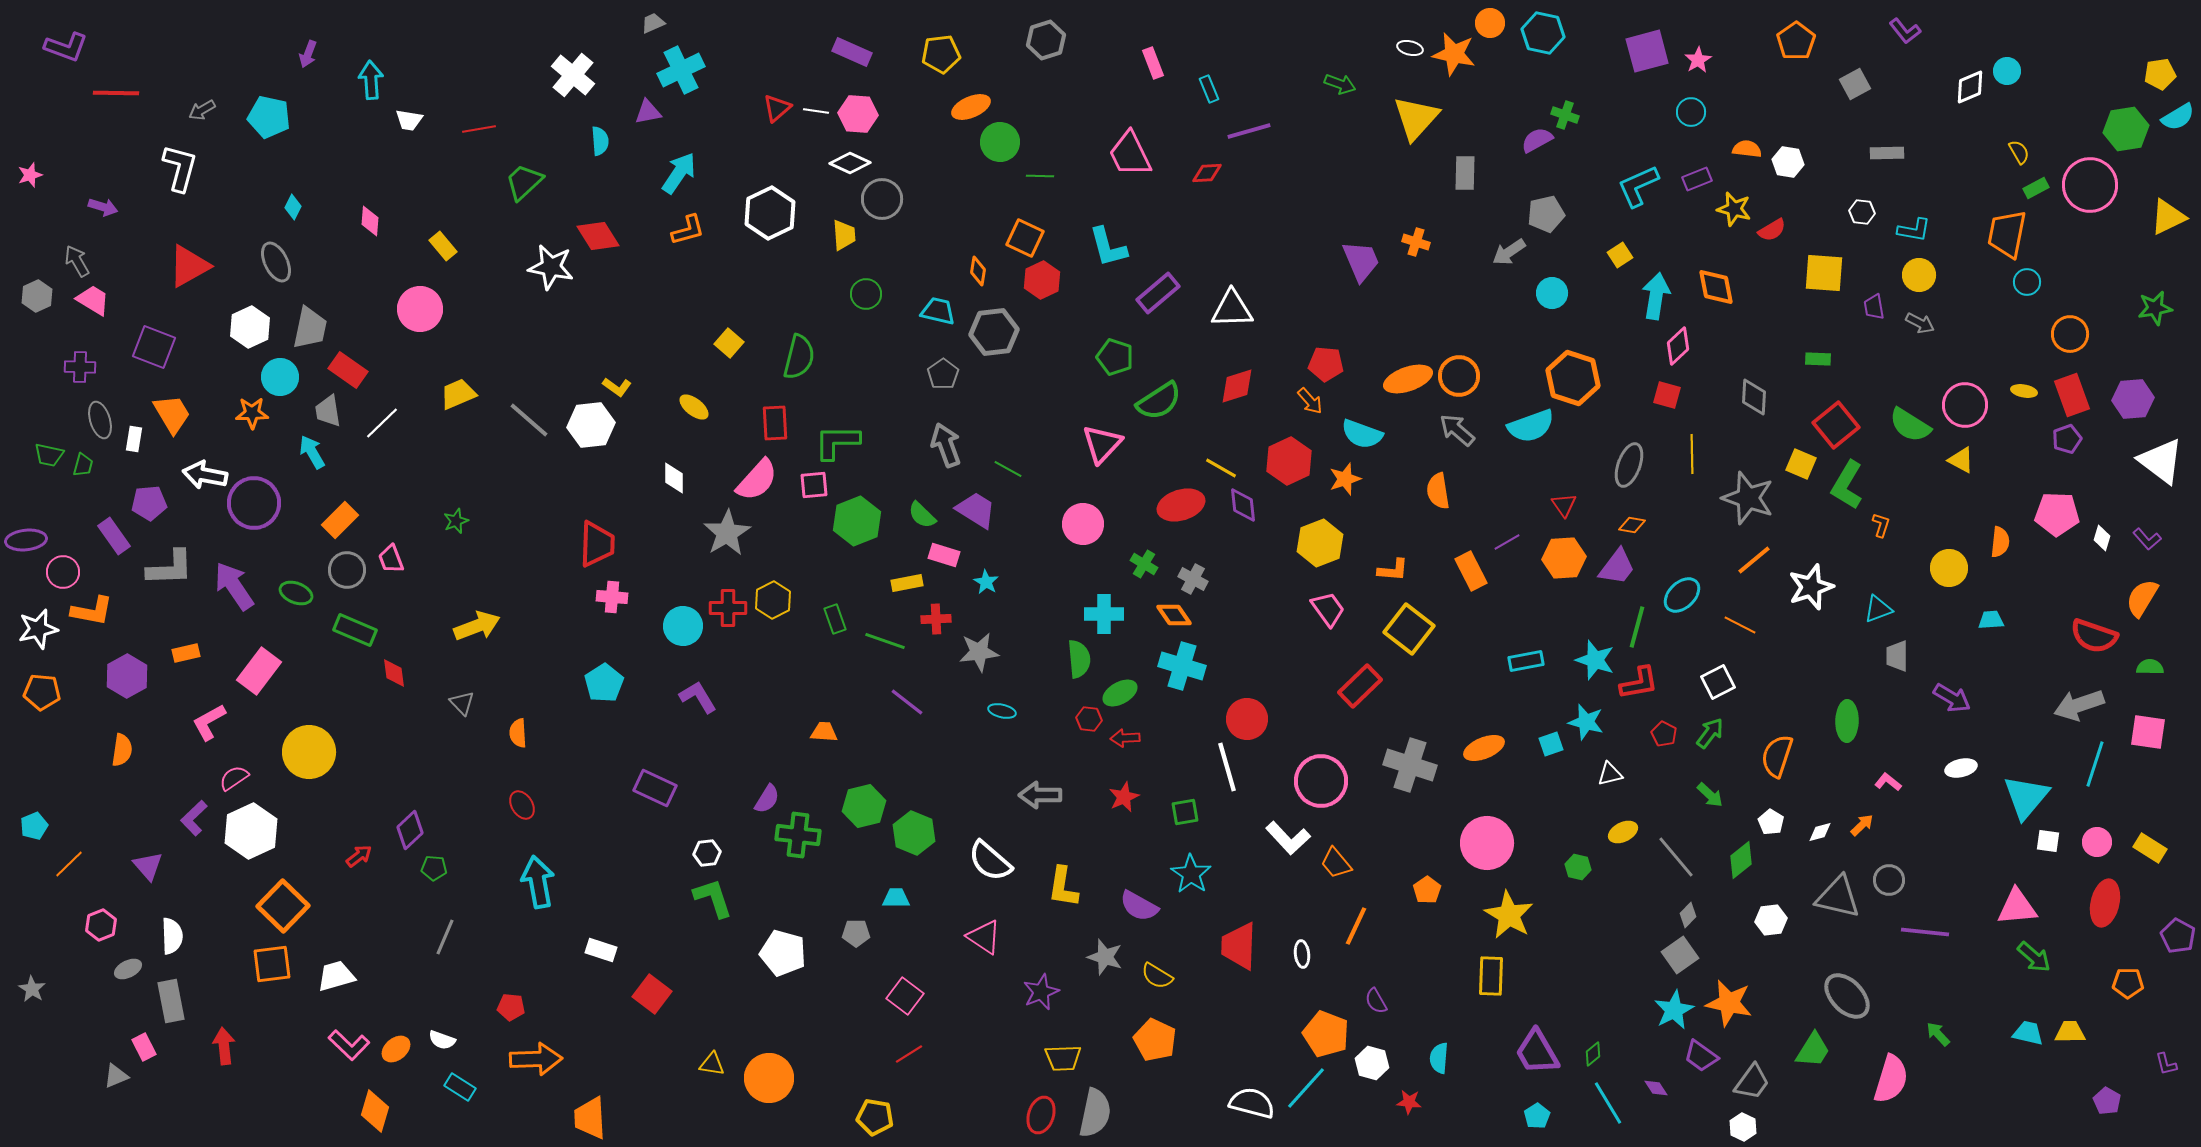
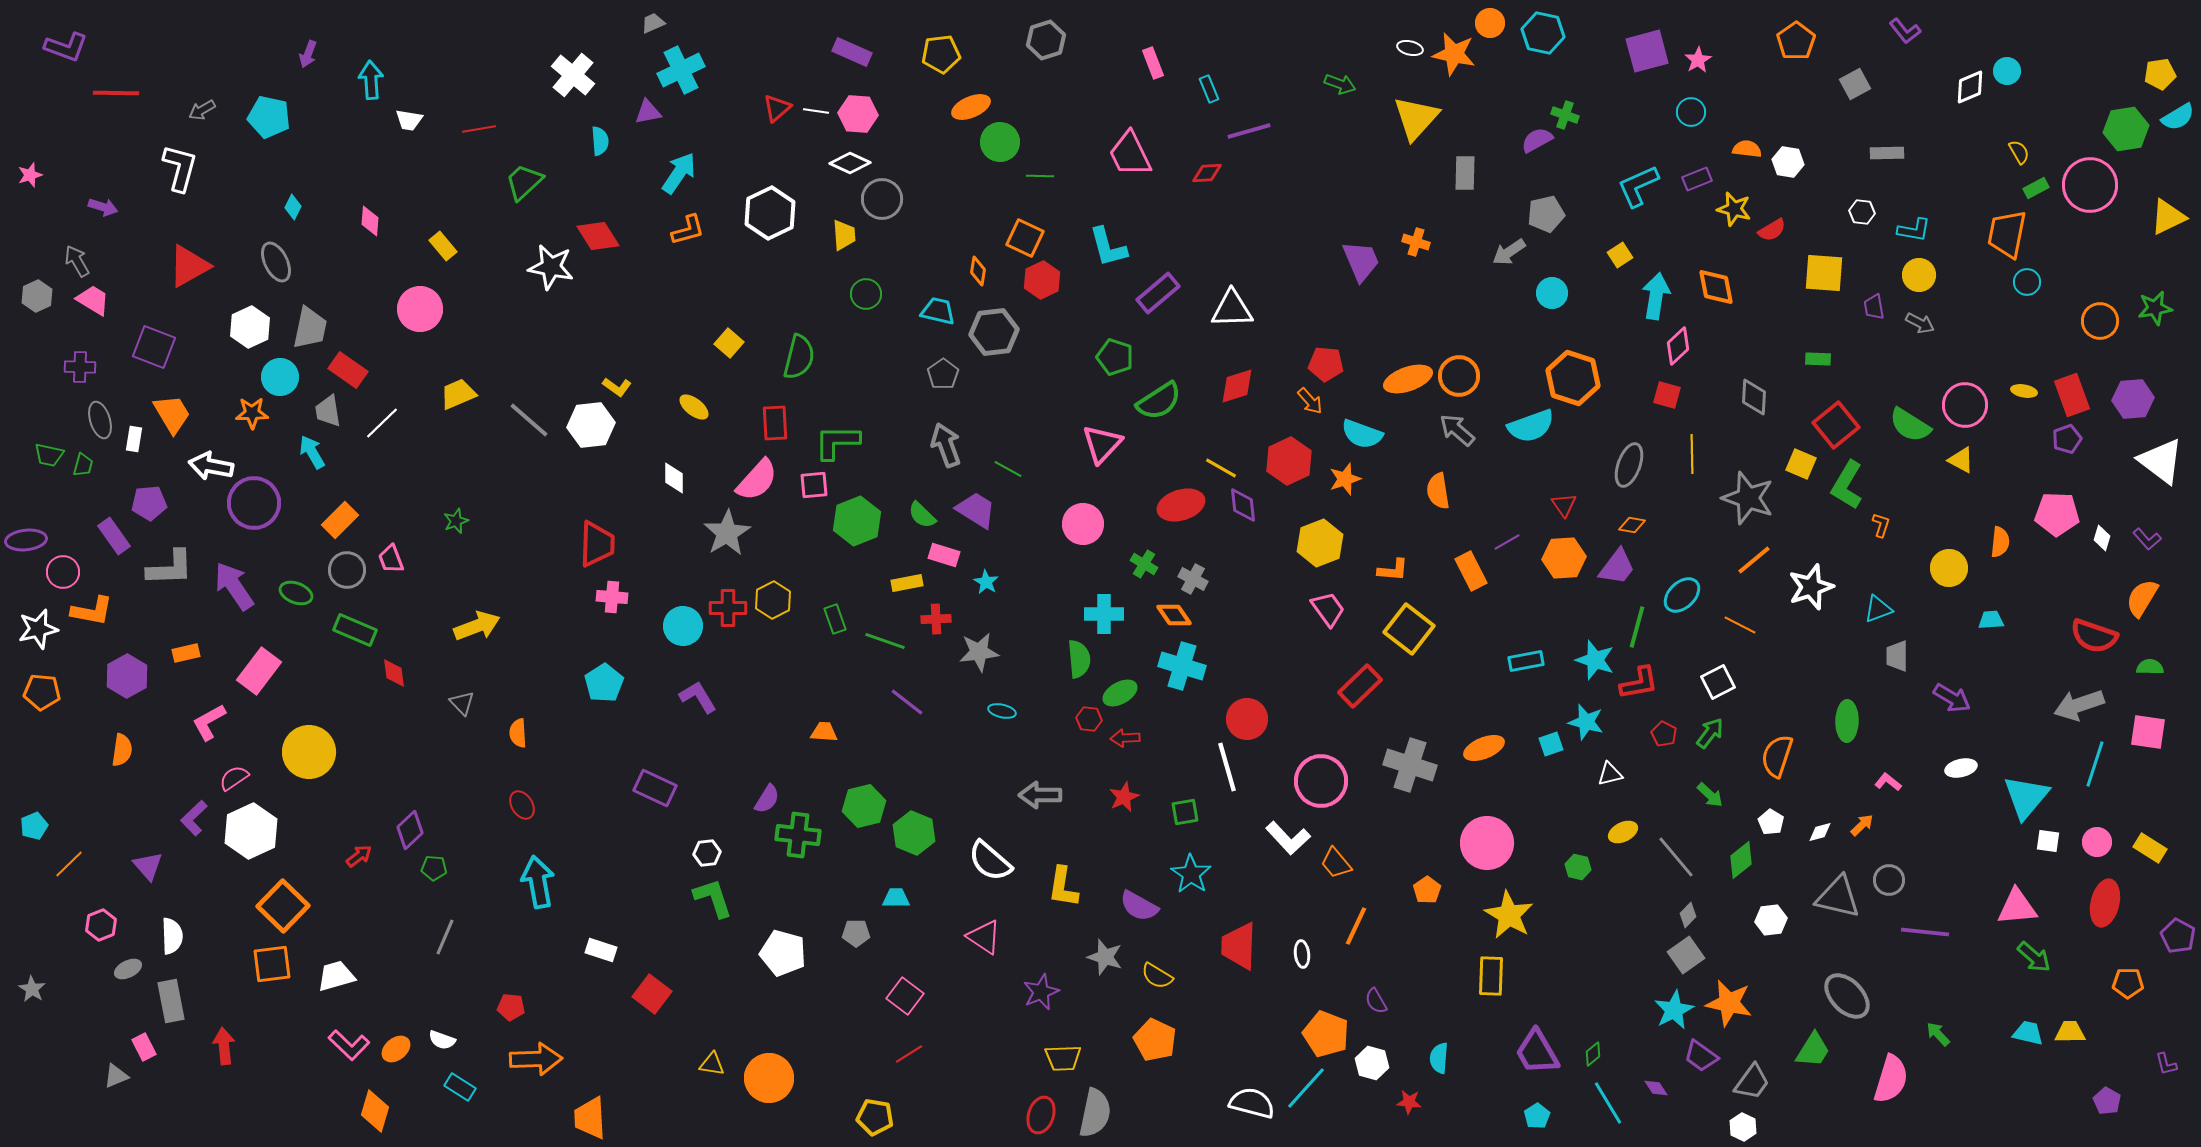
orange circle at (2070, 334): moved 30 px right, 13 px up
white arrow at (205, 475): moved 6 px right, 9 px up
gray square at (1680, 955): moved 6 px right
